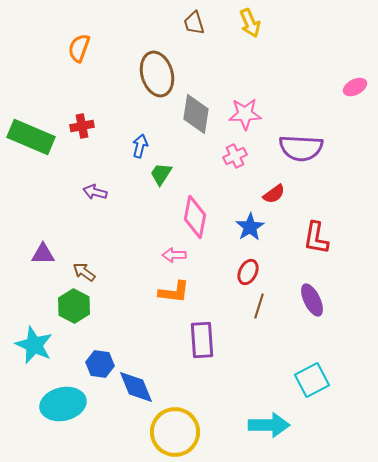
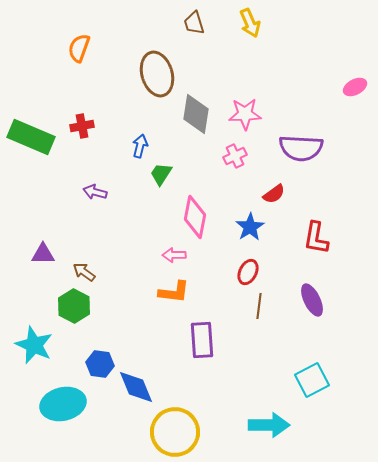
brown line: rotated 10 degrees counterclockwise
